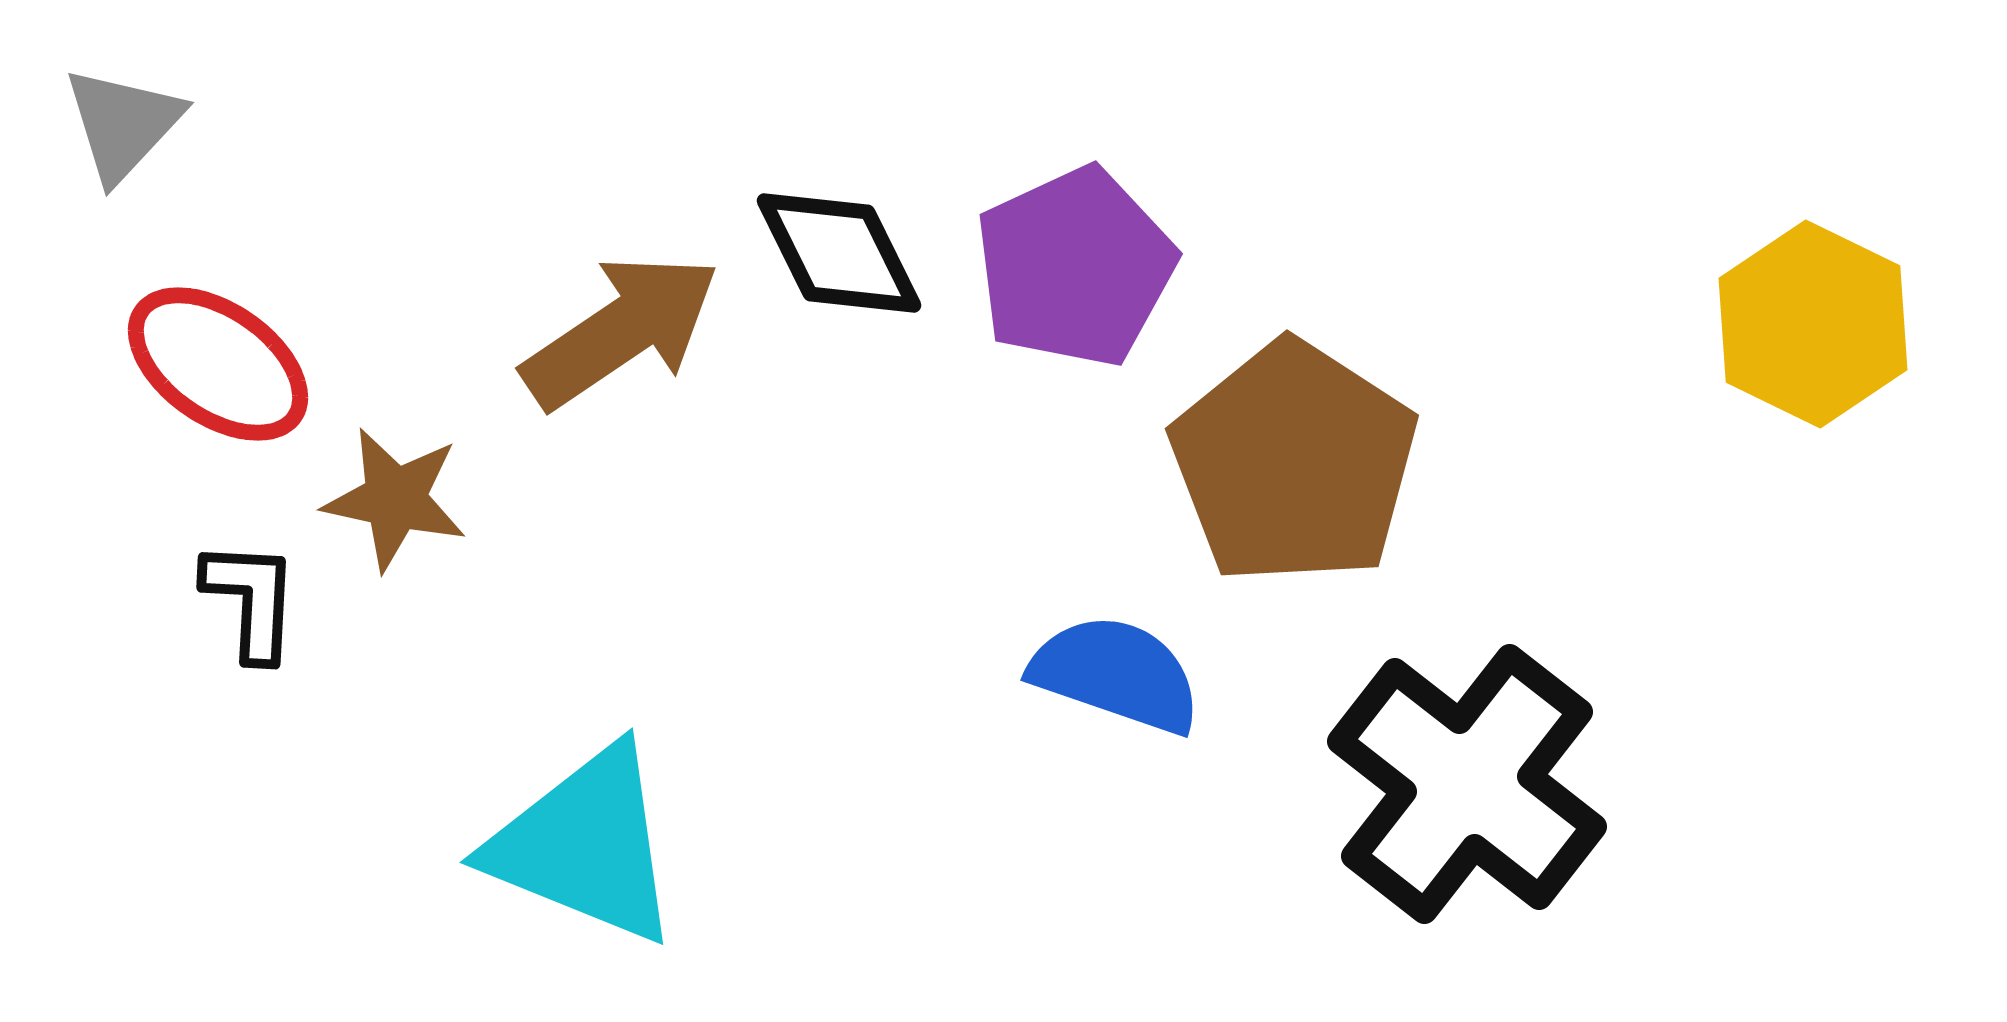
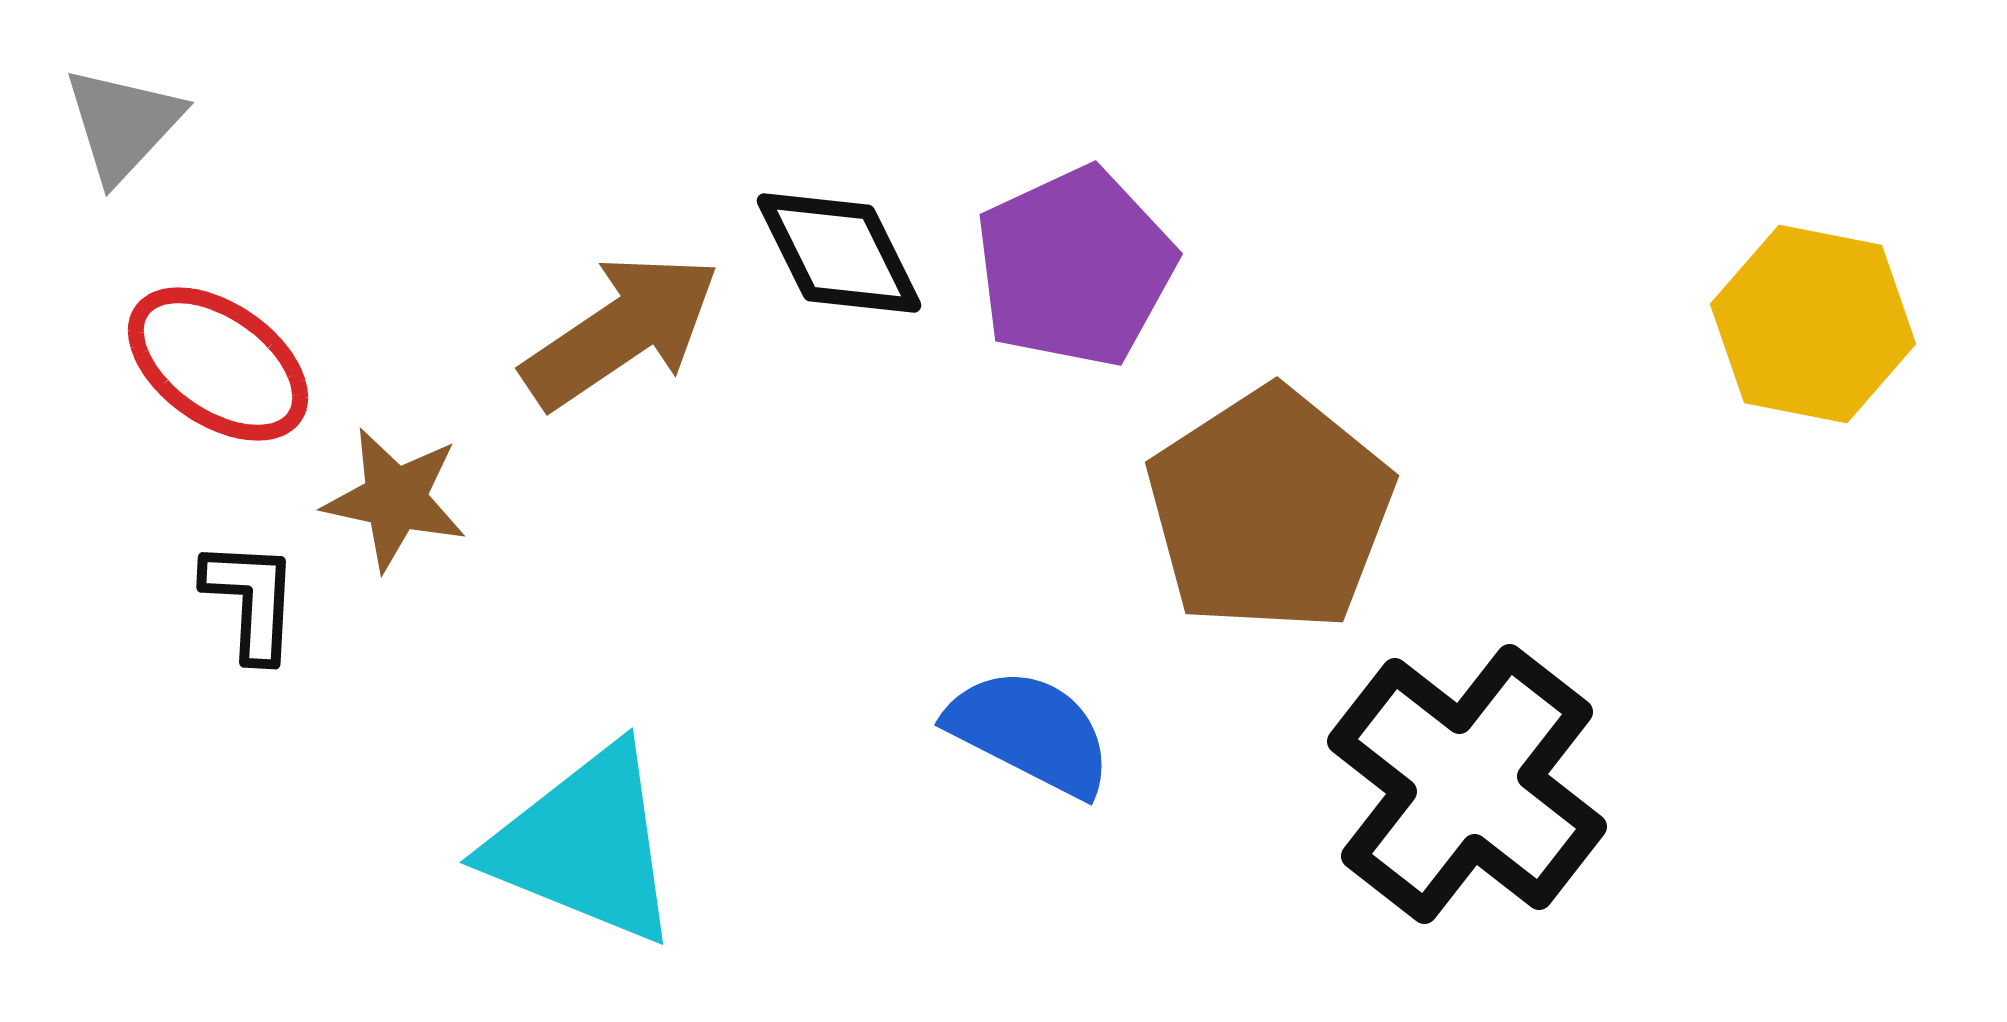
yellow hexagon: rotated 15 degrees counterclockwise
brown pentagon: moved 24 px left, 47 px down; rotated 6 degrees clockwise
blue semicircle: moved 86 px left, 58 px down; rotated 8 degrees clockwise
